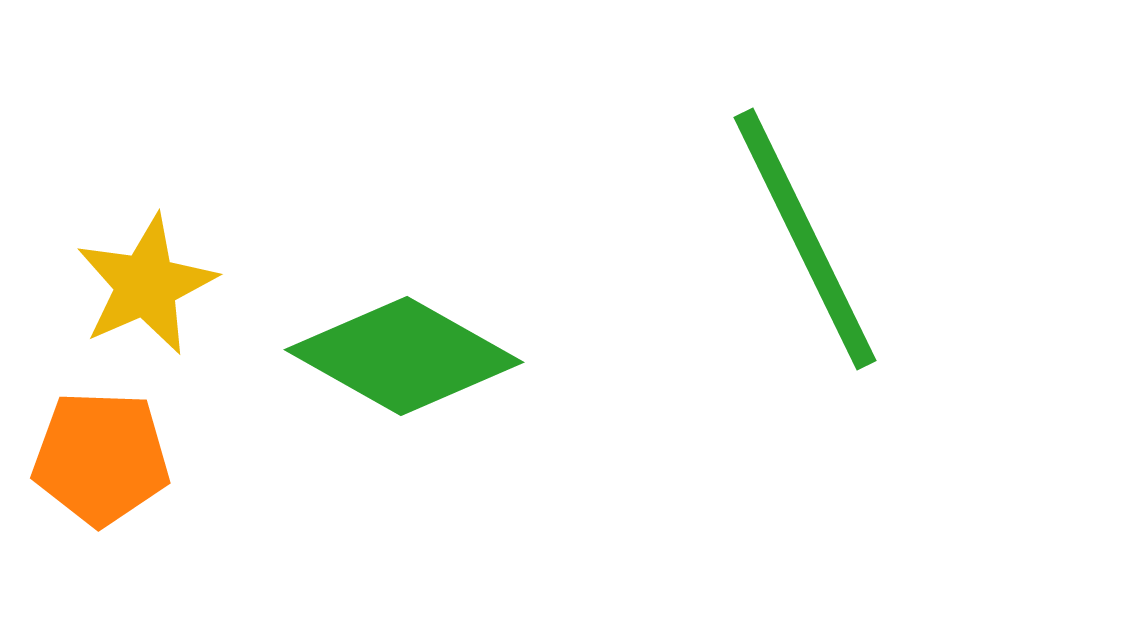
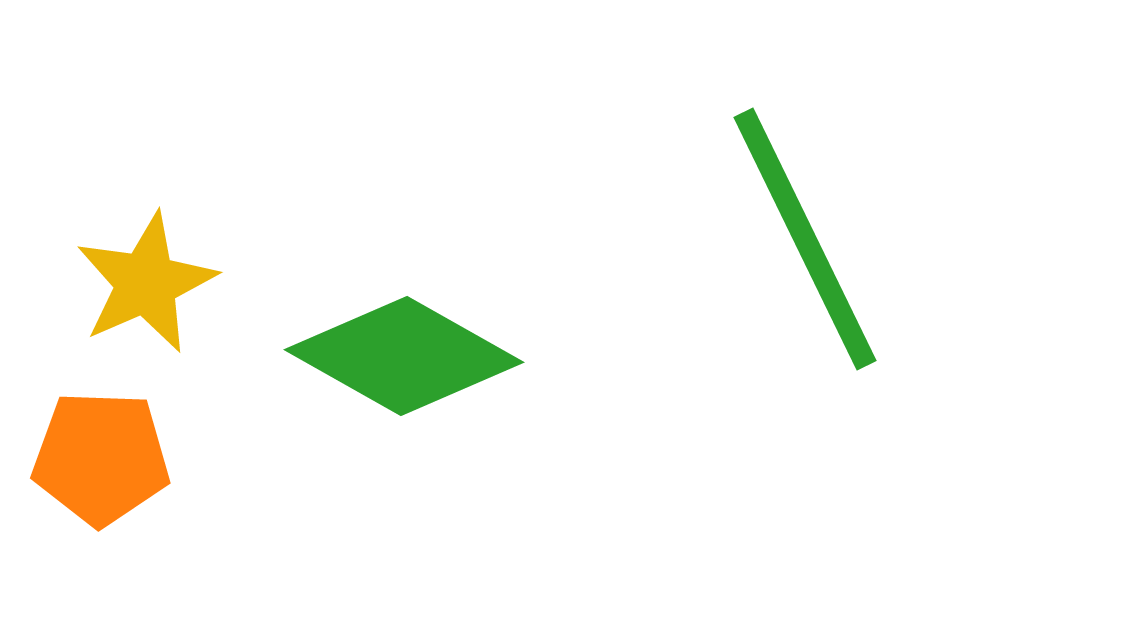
yellow star: moved 2 px up
